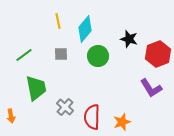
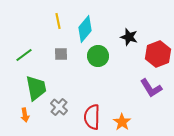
black star: moved 2 px up
gray cross: moved 6 px left
orange arrow: moved 14 px right, 1 px up
orange star: rotated 18 degrees counterclockwise
